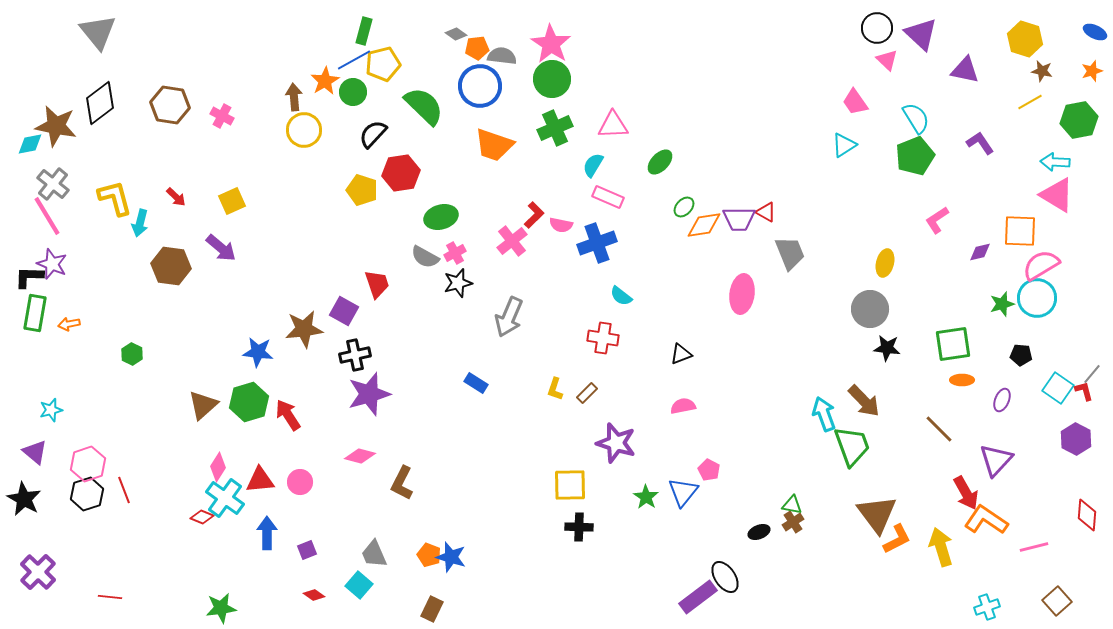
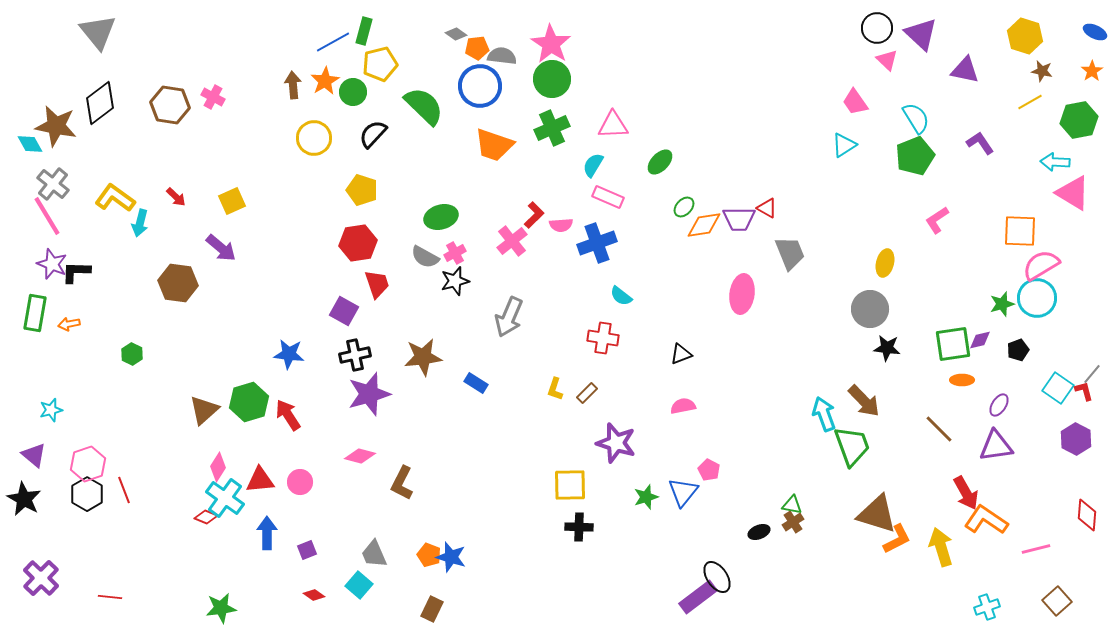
yellow hexagon at (1025, 39): moved 3 px up
blue line at (354, 60): moved 21 px left, 18 px up
yellow pentagon at (383, 64): moved 3 px left
orange star at (1092, 71): rotated 15 degrees counterclockwise
brown arrow at (294, 97): moved 1 px left, 12 px up
pink cross at (222, 116): moved 9 px left, 19 px up
green cross at (555, 128): moved 3 px left
yellow circle at (304, 130): moved 10 px right, 8 px down
cyan diamond at (30, 144): rotated 72 degrees clockwise
red hexagon at (401, 173): moved 43 px left, 70 px down
pink triangle at (1057, 195): moved 16 px right, 2 px up
yellow L-shape at (115, 198): rotated 39 degrees counterclockwise
red triangle at (766, 212): moved 1 px right, 4 px up
pink semicircle at (561, 225): rotated 15 degrees counterclockwise
purple diamond at (980, 252): moved 88 px down
brown hexagon at (171, 266): moved 7 px right, 17 px down
black L-shape at (29, 277): moved 47 px right, 5 px up
black star at (458, 283): moved 3 px left, 2 px up
brown star at (304, 329): moved 119 px right, 28 px down
blue star at (258, 352): moved 31 px right, 2 px down
black pentagon at (1021, 355): moved 3 px left, 5 px up; rotated 25 degrees counterclockwise
purple ellipse at (1002, 400): moved 3 px left, 5 px down; rotated 10 degrees clockwise
brown triangle at (203, 405): moved 1 px right, 5 px down
purple triangle at (35, 452): moved 1 px left, 3 px down
purple triangle at (996, 460): moved 14 px up; rotated 39 degrees clockwise
black hexagon at (87, 494): rotated 12 degrees counterclockwise
green star at (646, 497): rotated 20 degrees clockwise
brown triangle at (877, 514): rotated 36 degrees counterclockwise
red diamond at (202, 517): moved 4 px right
pink line at (1034, 547): moved 2 px right, 2 px down
purple cross at (38, 572): moved 3 px right, 6 px down
black ellipse at (725, 577): moved 8 px left
